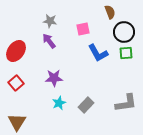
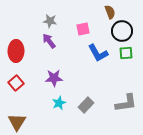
black circle: moved 2 px left, 1 px up
red ellipse: rotated 35 degrees counterclockwise
